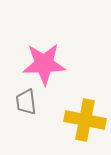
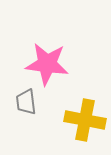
pink star: moved 3 px right; rotated 9 degrees clockwise
